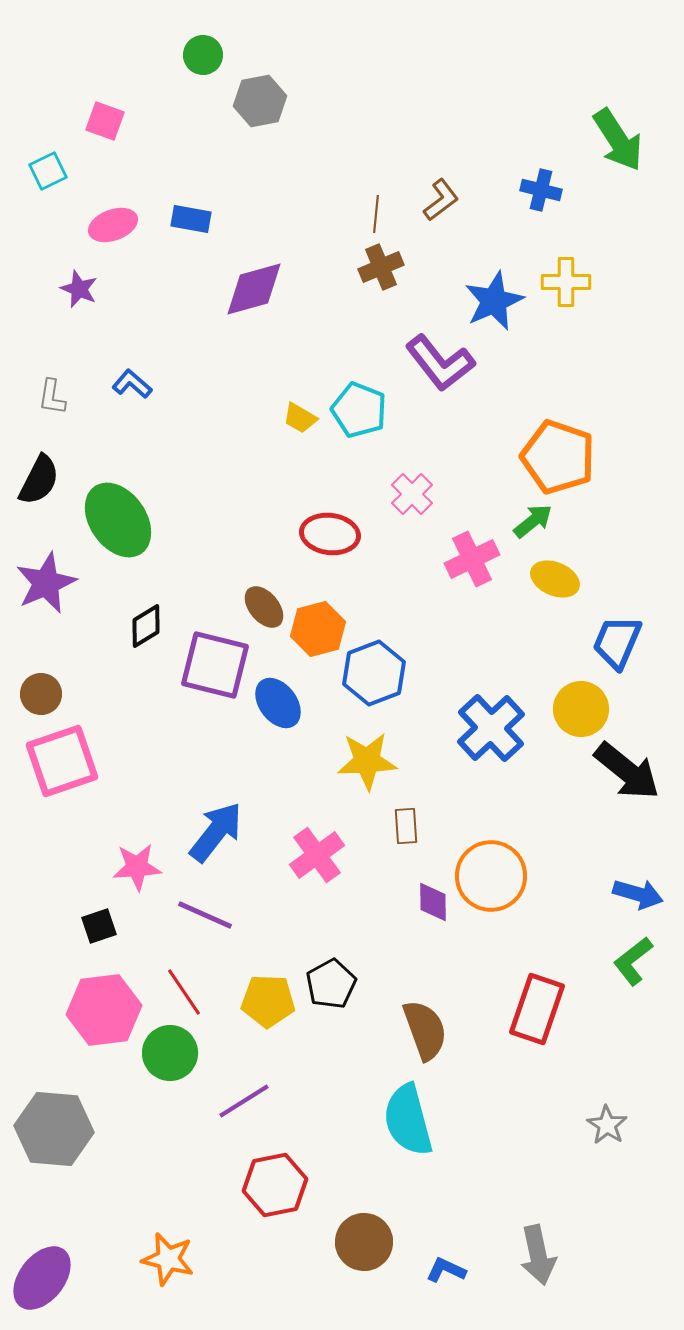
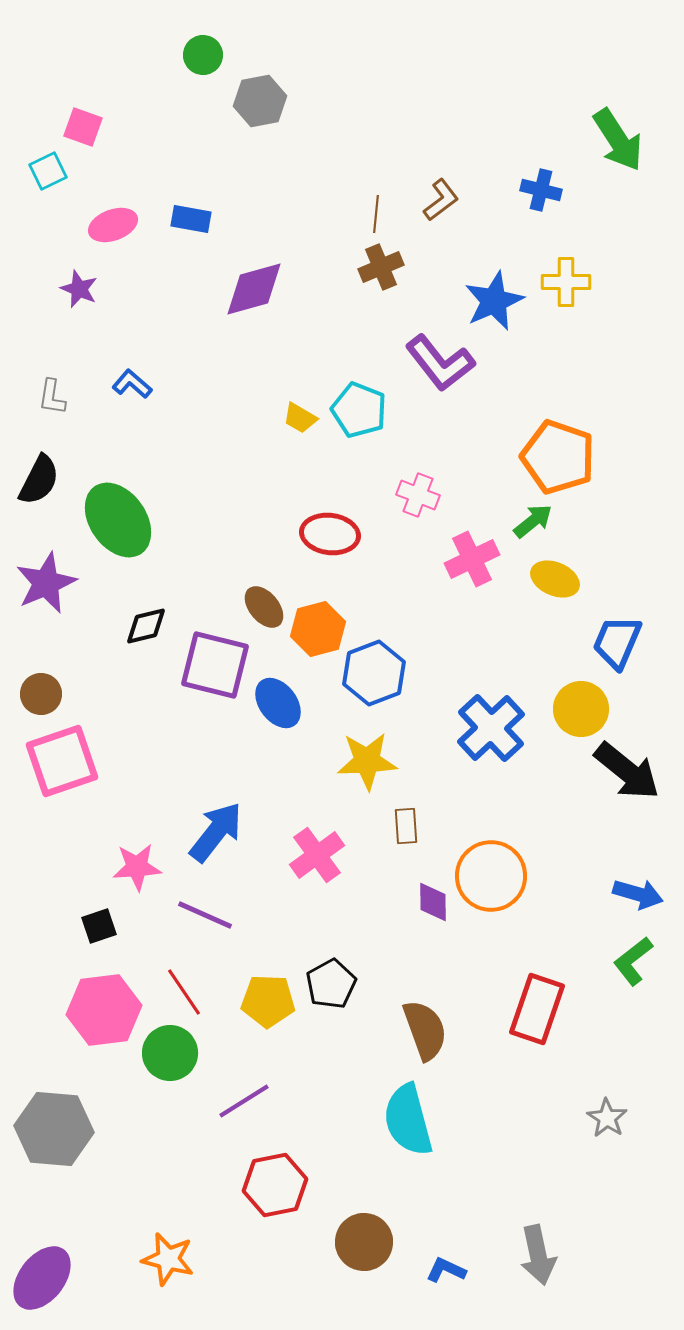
pink square at (105, 121): moved 22 px left, 6 px down
pink cross at (412, 494): moved 6 px right, 1 px down; rotated 24 degrees counterclockwise
black diamond at (146, 626): rotated 18 degrees clockwise
gray star at (607, 1125): moved 7 px up
